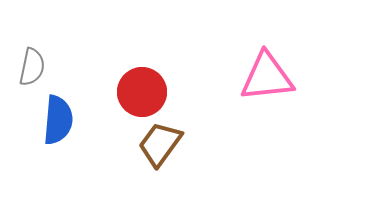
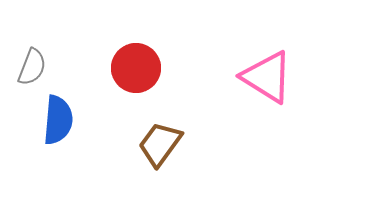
gray semicircle: rotated 9 degrees clockwise
pink triangle: rotated 38 degrees clockwise
red circle: moved 6 px left, 24 px up
